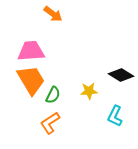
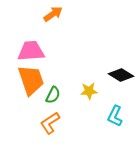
orange arrow: rotated 72 degrees counterclockwise
orange trapezoid: rotated 12 degrees clockwise
